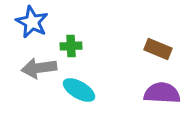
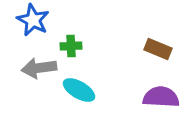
blue star: moved 1 px right, 2 px up
purple semicircle: moved 1 px left, 4 px down
